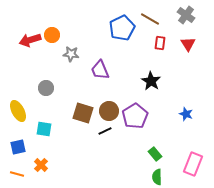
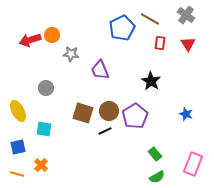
green semicircle: rotated 119 degrees counterclockwise
